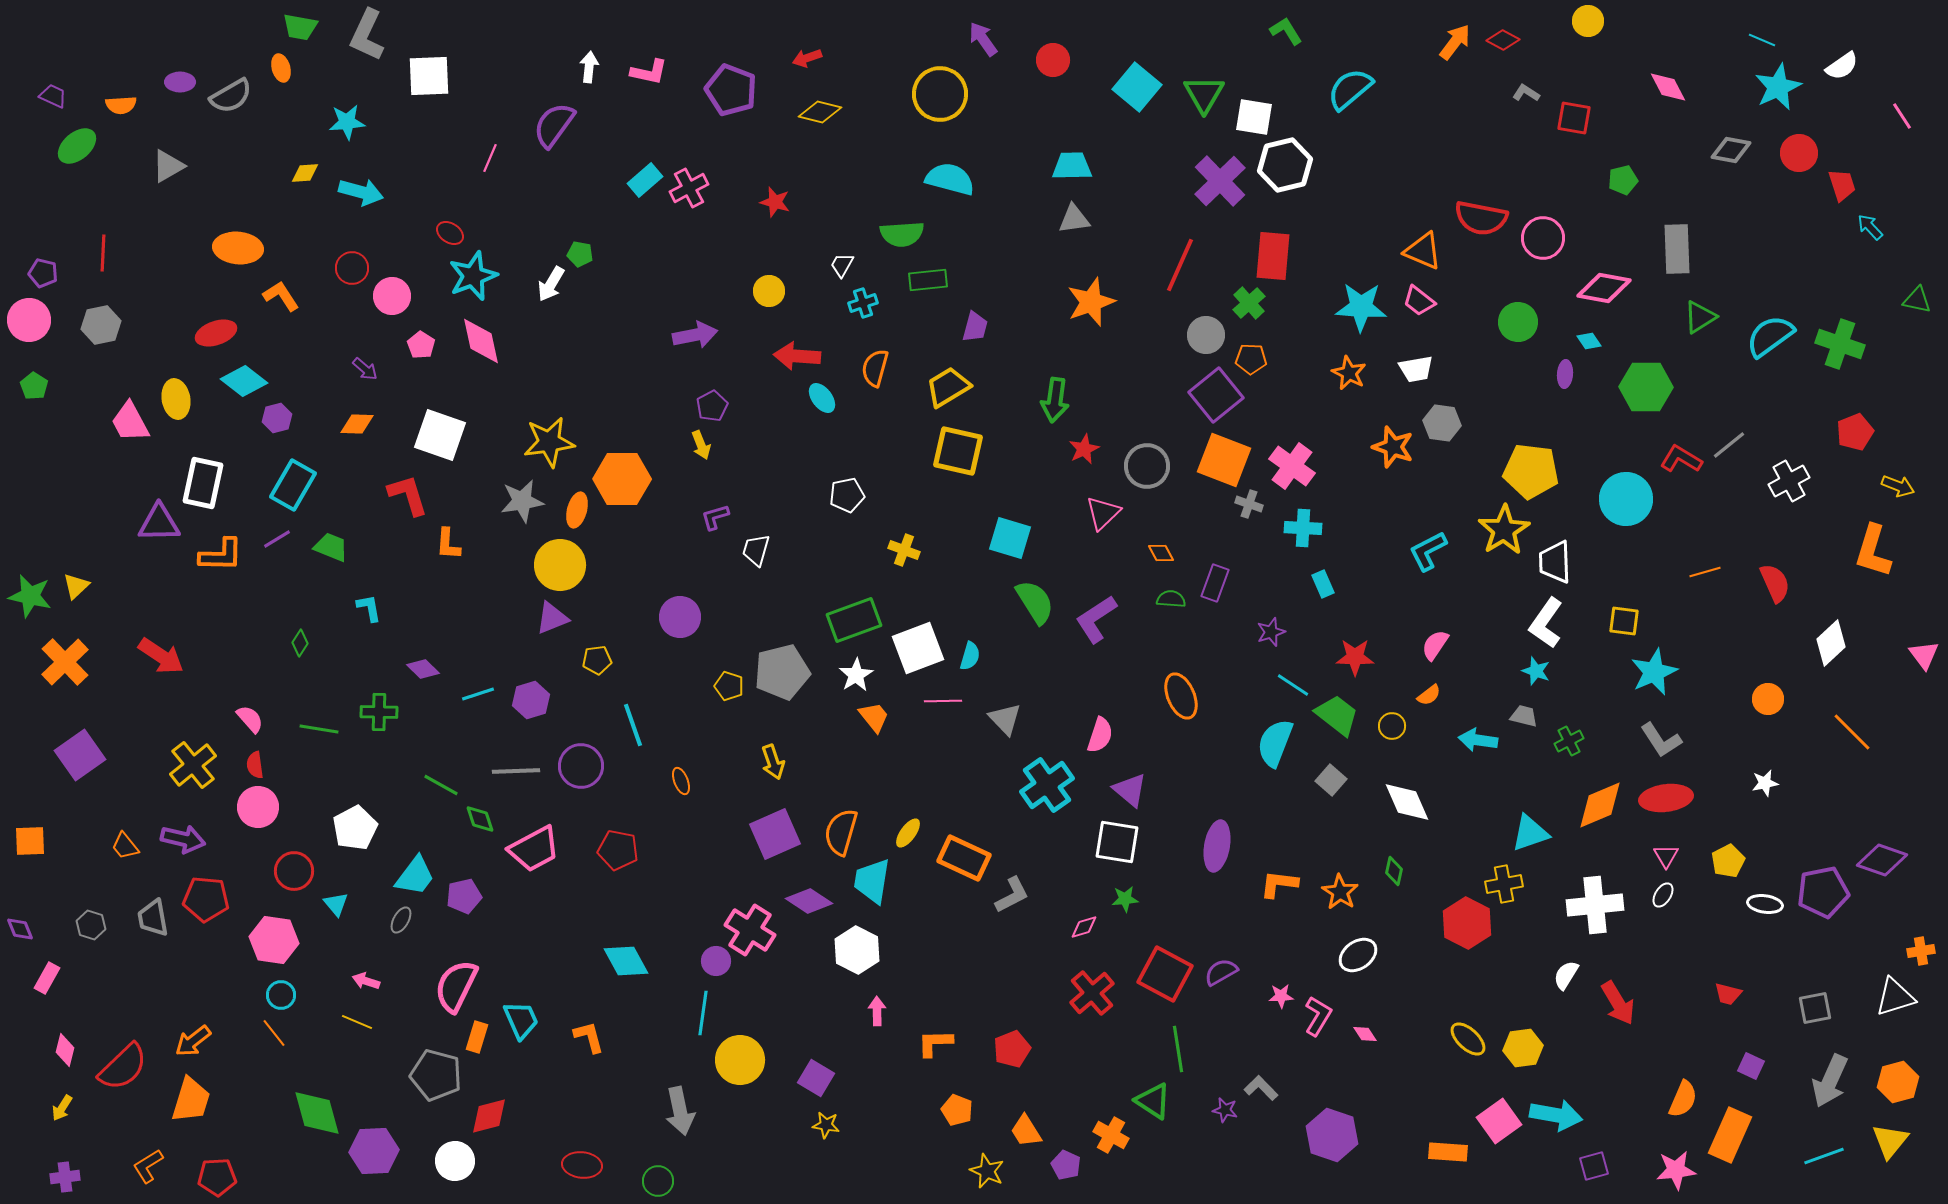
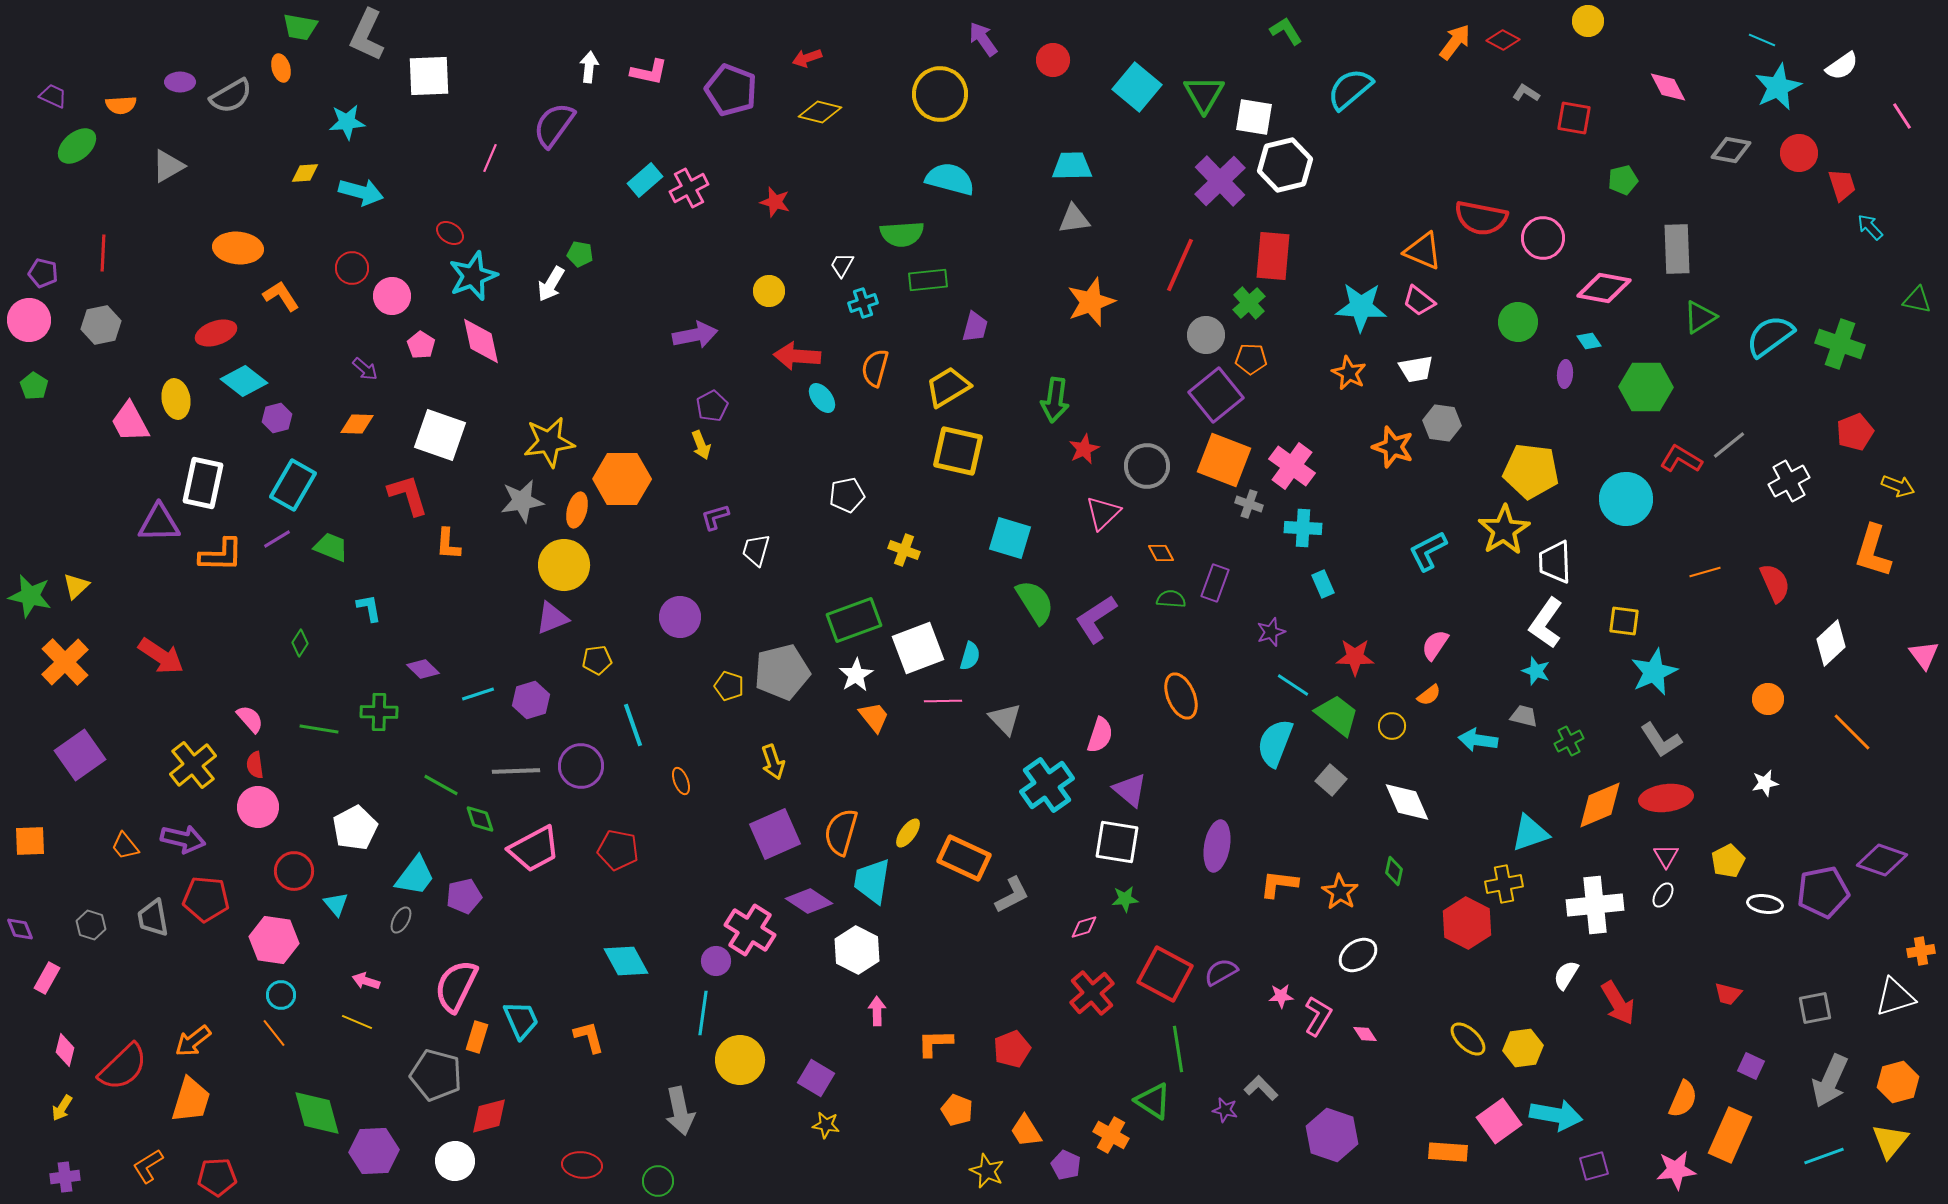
yellow circle at (560, 565): moved 4 px right
